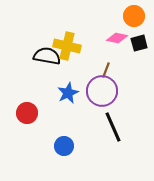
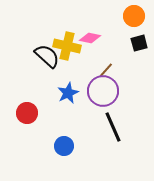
pink diamond: moved 27 px left
black semicircle: rotated 32 degrees clockwise
brown line: rotated 21 degrees clockwise
purple circle: moved 1 px right
